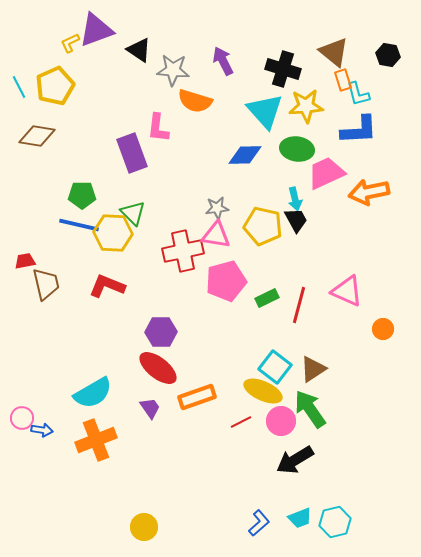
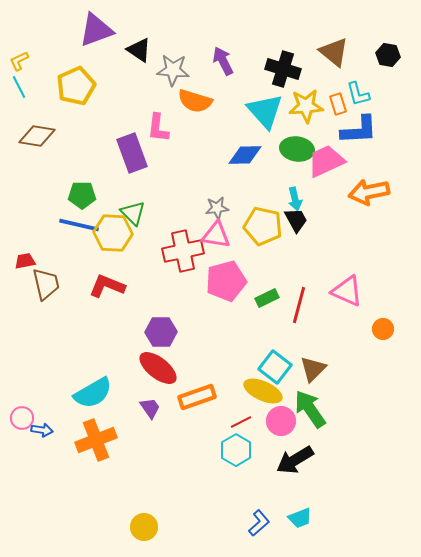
yellow L-shape at (70, 43): moved 51 px left, 18 px down
orange rectangle at (343, 80): moved 5 px left, 24 px down
yellow pentagon at (55, 86): moved 21 px right
pink trapezoid at (326, 173): moved 12 px up
brown triangle at (313, 369): rotated 12 degrees counterclockwise
cyan hexagon at (335, 522): moved 99 px left, 72 px up; rotated 16 degrees counterclockwise
